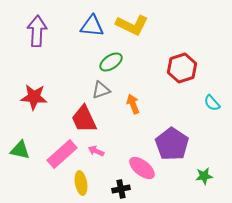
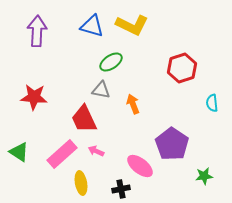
blue triangle: rotated 10 degrees clockwise
gray triangle: rotated 30 degrees clockwise
cyan semicircle: rotated 36 degrees clockwise
green triangle: moved 1 px left, 2 px down; rotated 20 degrees clockwise
pink ellipse: moved 2 px left, 2 px up
